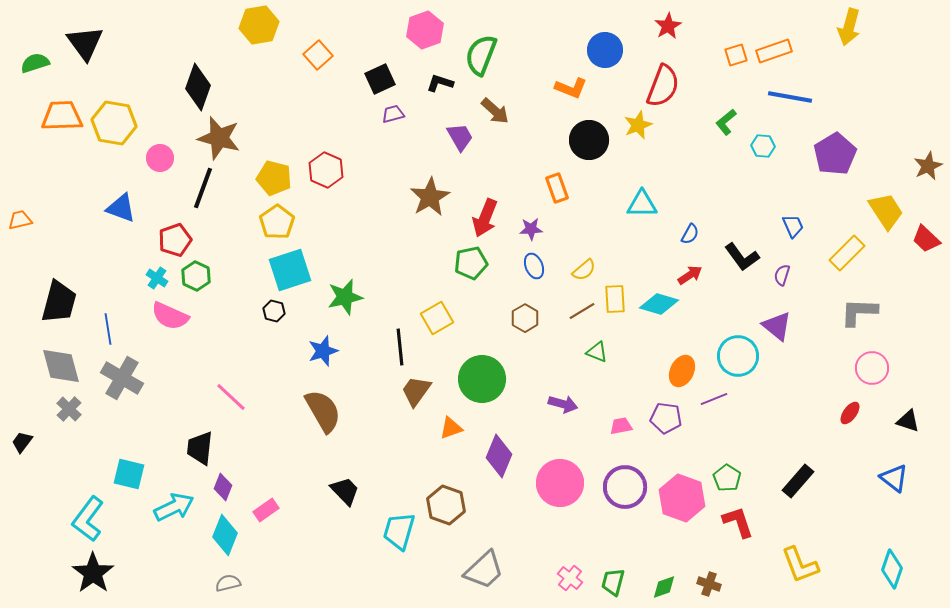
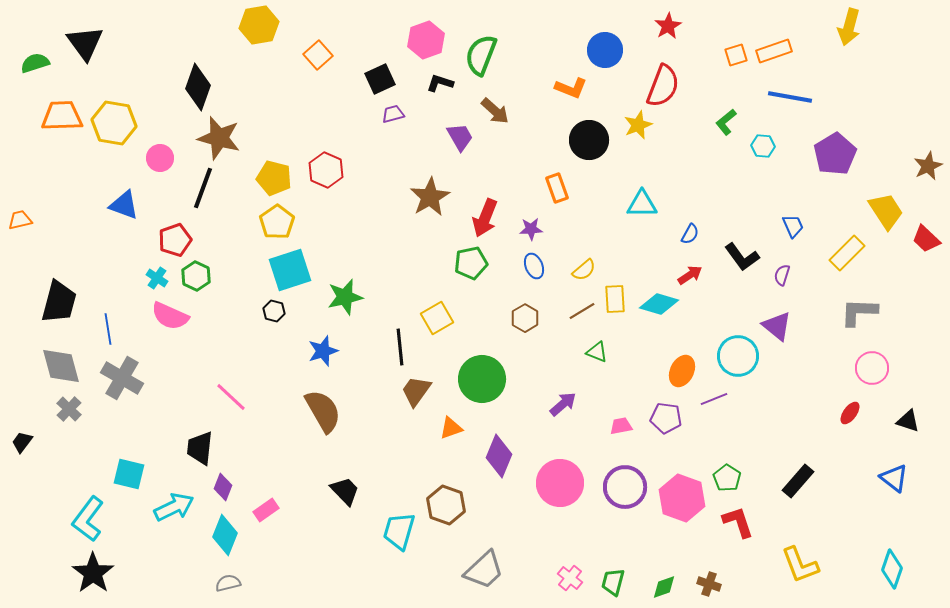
pink hexagon at (425, 30): moved 1 px right, 10 px down
blue triangle at (121, 208): moved 3 px right, 3 px up
purple arrow at (563, 404): rotated 56 degrees counterclockwise
